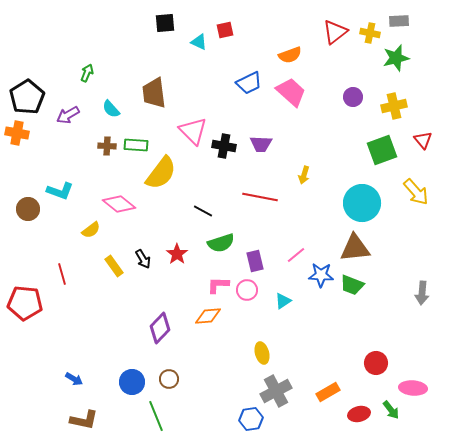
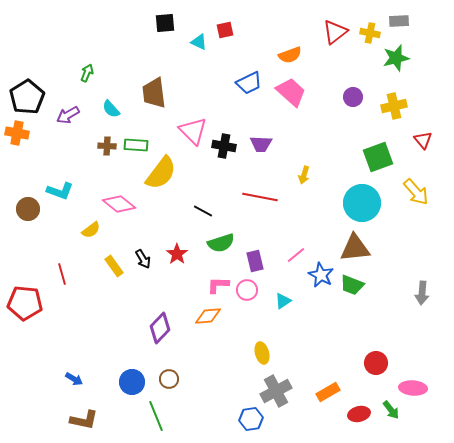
green square at (382, 150): moved 4 px left, 7 px down
blue star at (321, 275): rotated 25 degrees clockwise
